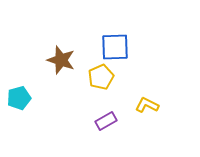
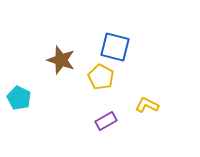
blue square: rotated 16 degrees clockwise
yellow pentagon: rotated 20 degrees counterclockwise
cyan pentagon: rotated 30 degrees counterclockwise
